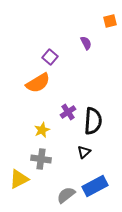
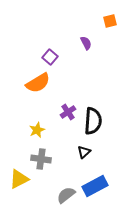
yellow star: moved 5 px left
